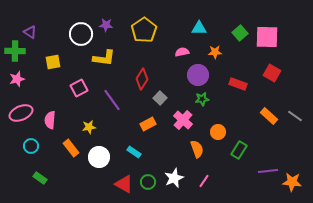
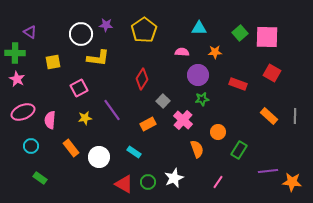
green cross at (15, 51): moved 2 px down
pink semicircle at (182, 52): rotated 16 degrees clockwise
yellow L-shape at (104, 58): moved 6 px left
pink star at (17, 79): rotated 28 degrees counterclockwise
gray square at (160, 98): moved 3 px right, 3 px down
purple line at (112, 100): moved 10 px down
pink ellipse at (21, 113): moved 2 px right, 1 px up
gray line at (295, 116): rotated 56 degrees clockwise
yellow star at (89, 127): moved 4 px left, 9 px up
pink line at (204, 181): moved 14 px right, 1 px down
